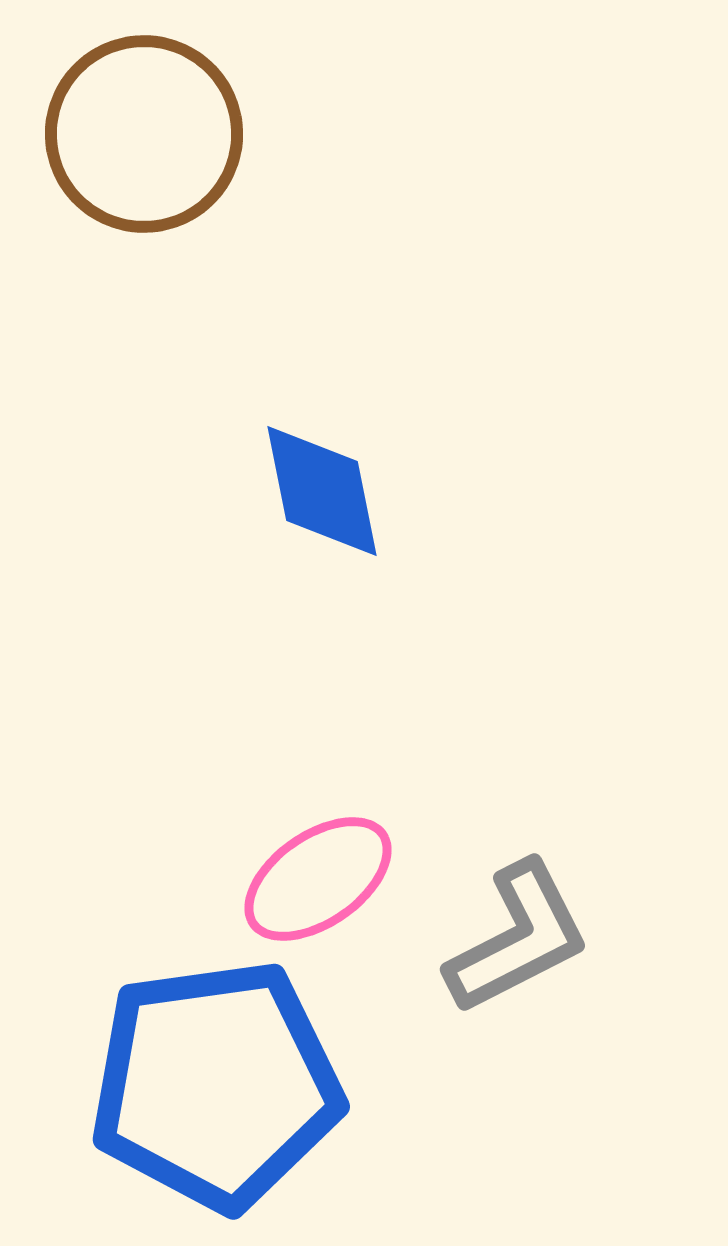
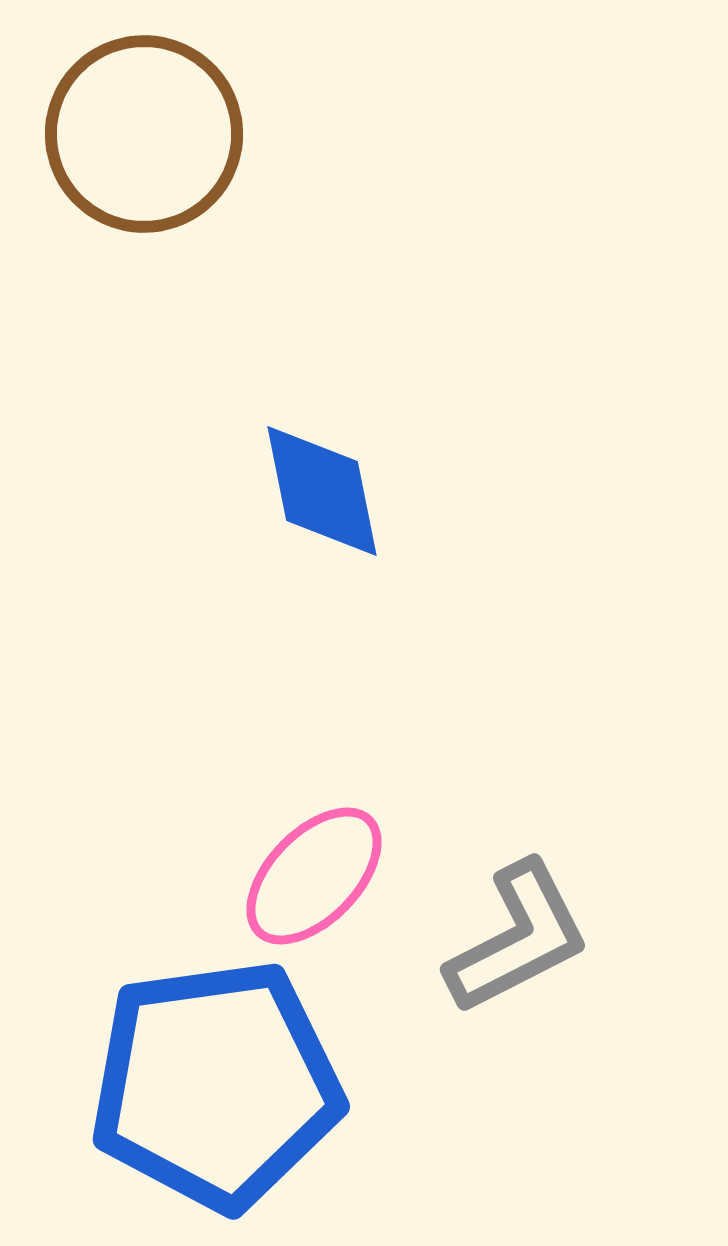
pink ellipse: moved 4 px left, 3 px up; rotated 11 degrees counterclockwise
